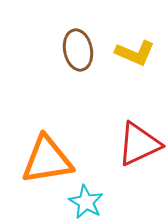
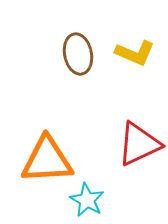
brown ellipse: moved 4 px down
orange triangle: rotated 6 degrees clockwise
cyan star: moved 1 px right, 2 px up
